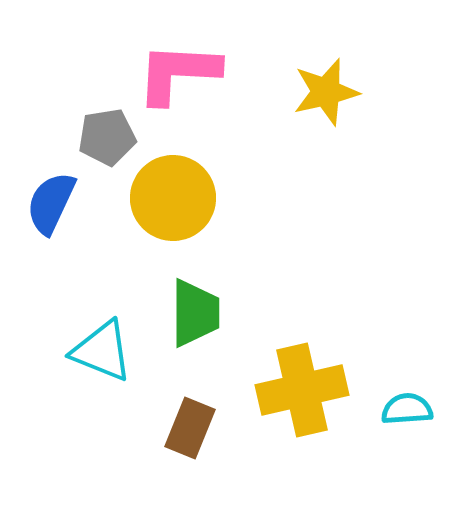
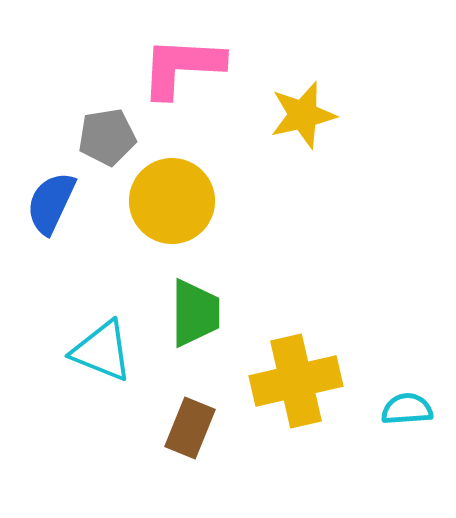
pink L-shape: moved 4 px right, 6 px up
yellow star: moved 23 px left, 23 px down
yellow circle: moved 1 px left, 3 px down
yellow cross: moved 6 px left, 9 px up
